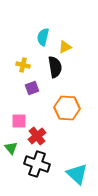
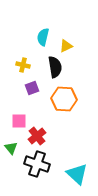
yellow triangle: moved 1 px right, 1 px up
orange hexagon: moved 3 px left, 9 px up
